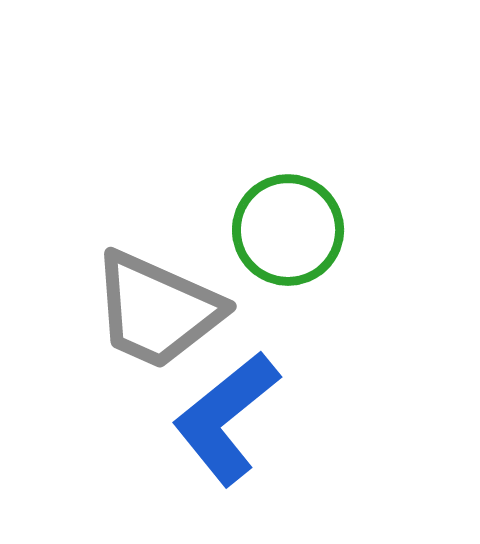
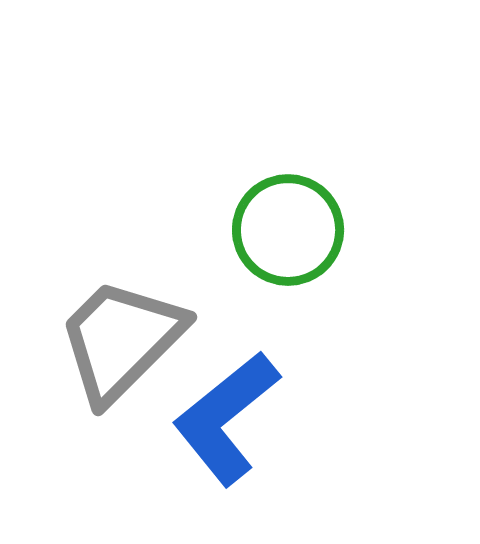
gray trapezoid: moved 36 px left, 30 px down; rotated 111 degrees clockwise
